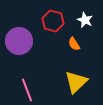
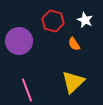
yellow triangle: moved 3 px left
